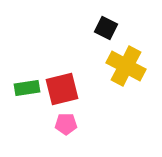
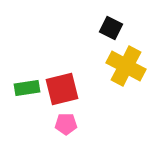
black square: moved 5 px right
